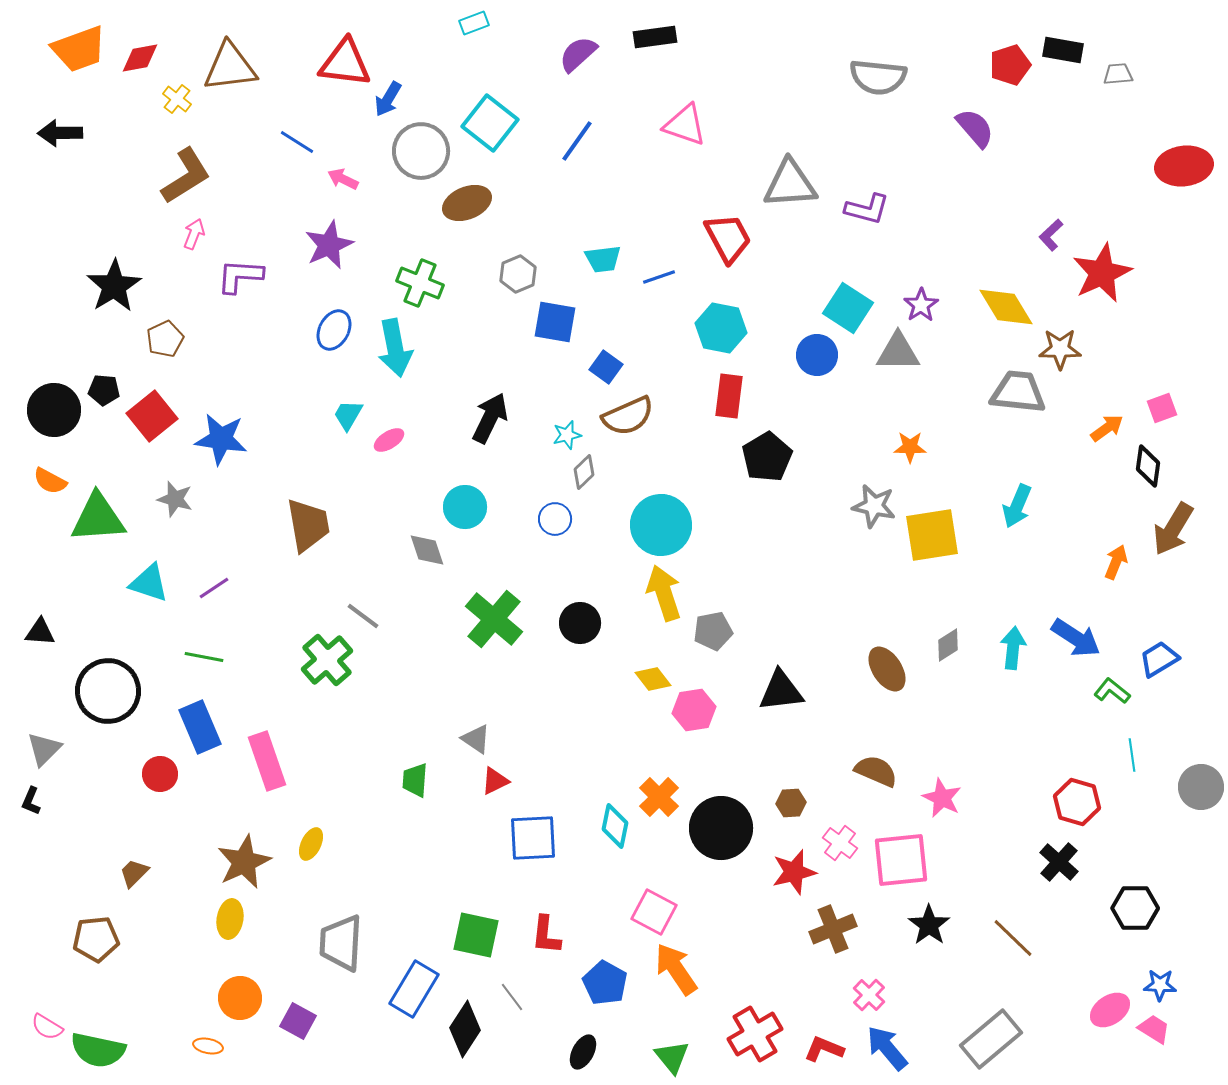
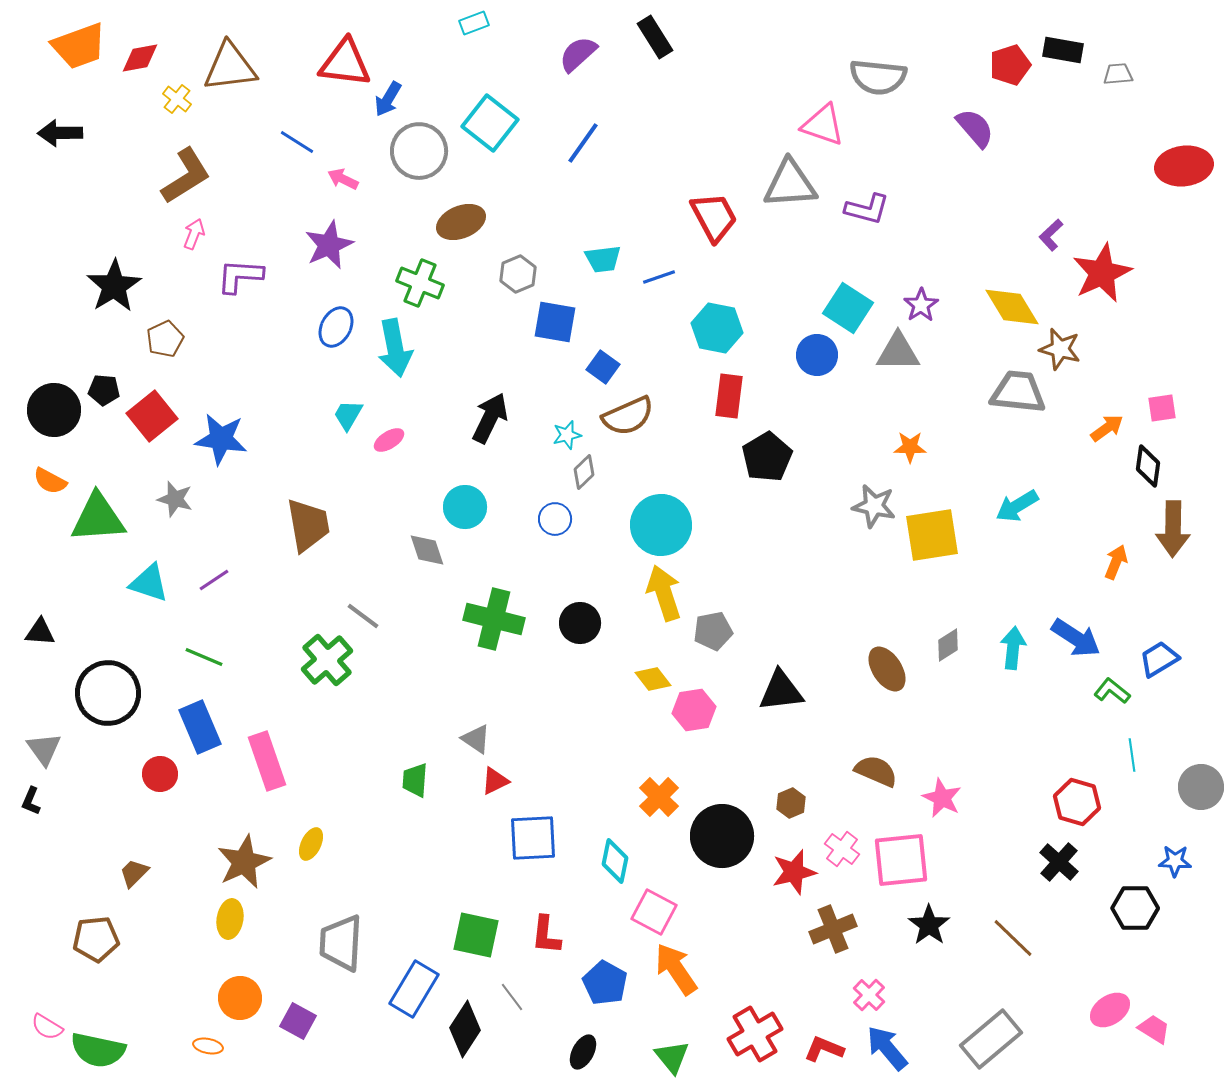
black rectangle at (655, 37): rotated 66 degrees clockwise
orange trapezoid at (79, 49): moved 3 px up
pink triangle at (685, 125): moved 138 px right
blue line at (577, 141): moved 6 px right, 2 px down
gray circle at (421, 151): moved 2 px left
brown ellipse at (467, 203): moved 6 px left, 19 px down
red trapezoid at (728, 238): moved 14 px left, 21 px up
yellow diamond at (1006, 307): moved 6 px right
cyan hexagon at (721, 328): moved 4 px left
blue ellipse at (334, 330): moved 2 px right, 3 px up
brown star at (1060, 349): rotated 15 degrees clockwise
blue square at (606, 367): moved 3 px left
pink square at (1162, 408): rotated 12 degrees clockwise
cyan arrow at (1017, 506): rotated 36 degrees clockwise
brown arrow at (1173, 529): rotated 30 degrees counterclockwise
purple line at (214, 588): moved 8 px up
green cross at (494, 619): rotated 26 degrees counterclockwise
green line at (204, 657): rotated 12 degrees clockwise
black circle at (108, 691): moved 2 px down
gray triangle at (44, 749): rotated 21 degrees counterclockwise
brown hexagon at (791, 803): rotated 20 degrees counterclockwise
cyan diamond at (615, 826): moved 35 px down
black circle at (721, 828): moved 1 px right, 8 px down
pink cross at (840, 843): moved 2 px right, 6 px down
blue star at (1160, 985): moved 15 px right, 124 px up
